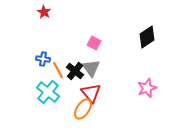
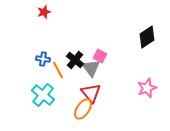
red star: rotated 24 degrees clockwise
pink square: moved 6 px right, 13 px down
black cross: moved 11 px up
cyan cross: moved 5 px left, 3 px down
